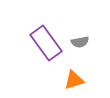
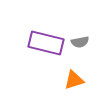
purple rectangle: rotated 40 degrees counterclockwise
